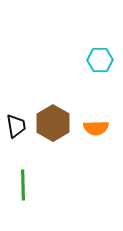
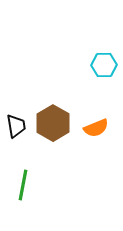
cyan hexagon: moved 4 px right, 5 px down
orange semicircle: rotated 20 degrees counterclockwise
green line: rotated 12 degrees clockwise
